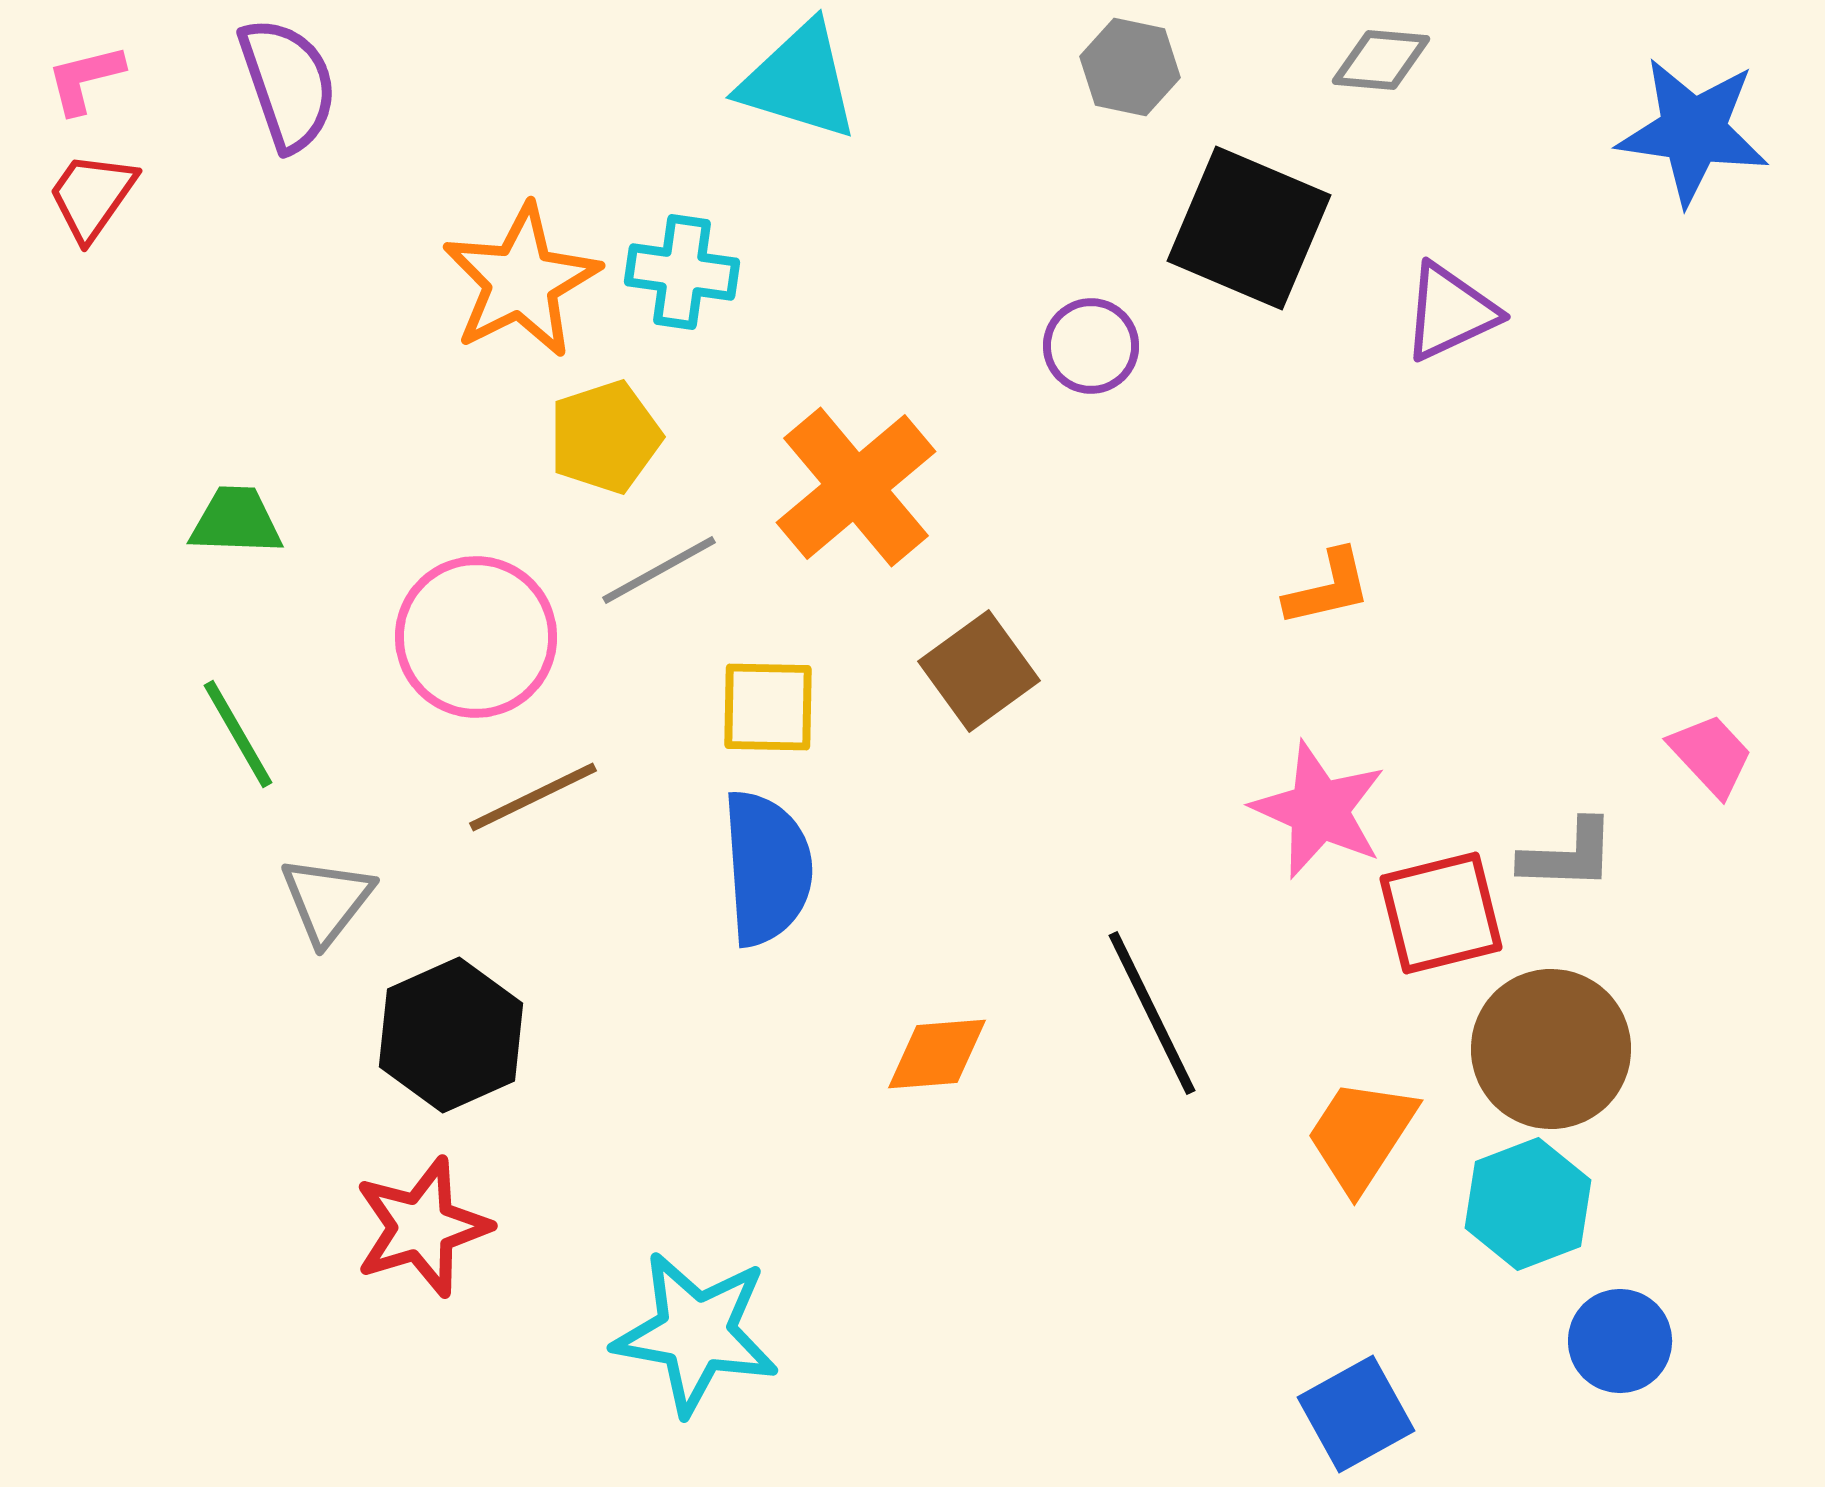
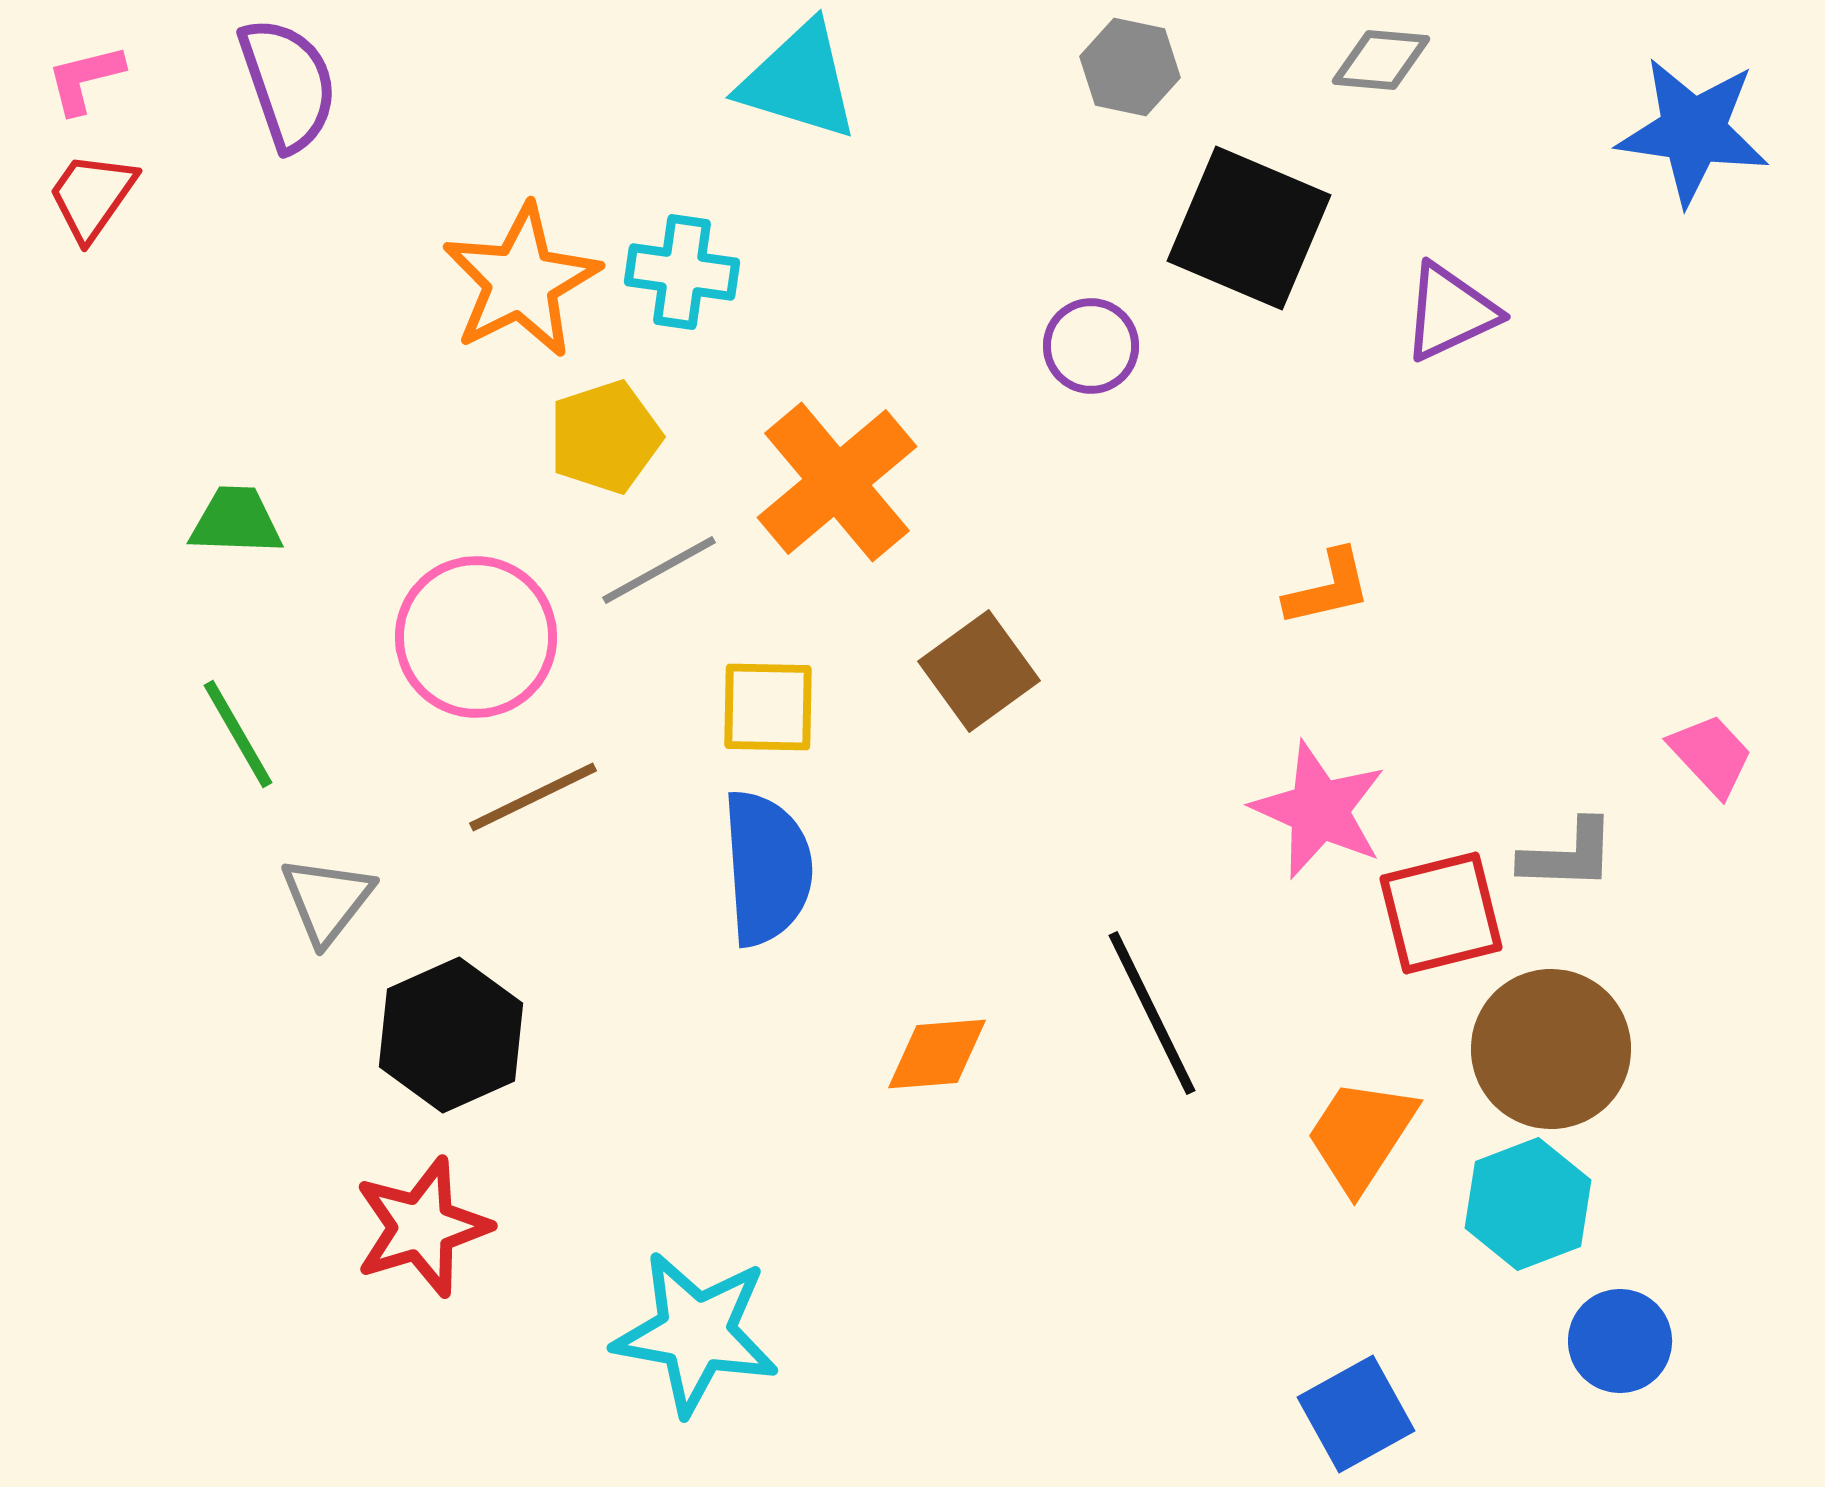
orange cross: moved 19 px left, 5 px up
